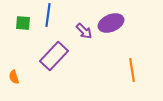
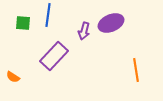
purple arrow: rotated 60 degrees clockwise
orange line: moved 4 px right
orange semicircle: moved 1 px left; rotated 40 degrees counterclockwise
